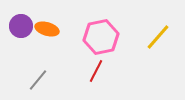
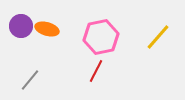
gray line: moved 8 px left
